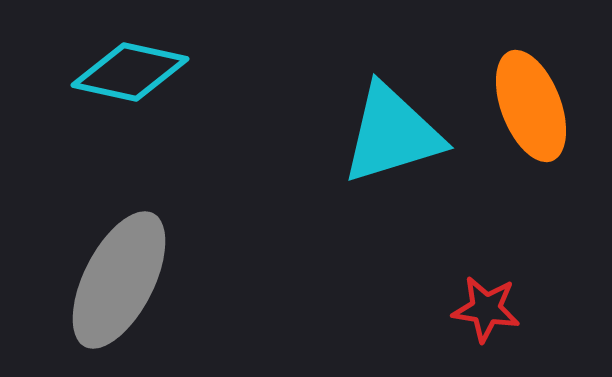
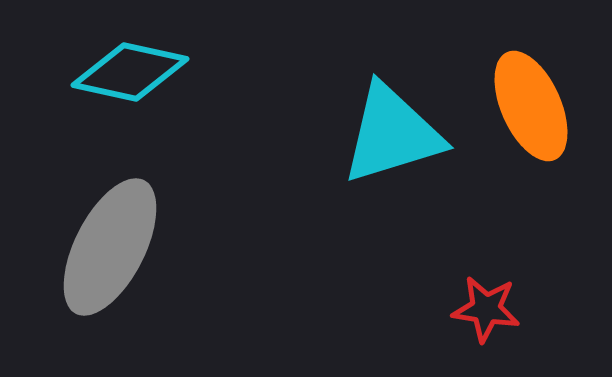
orange ellipse: rotated 3 degrees counterclockwise
gray ellipse: moved 9 px left, 33 px up
